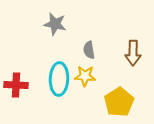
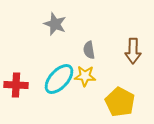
gray star: rotated 10 degrees clockwise
brown arrow: moved 2 px up
cyan ellipse: rotated 40 degrees clockwise
yellow pentagon: moved 1 px right; rotated 12 degrees counterclockwise
